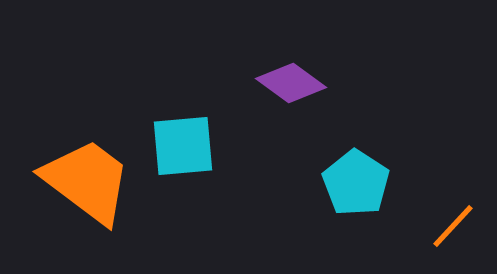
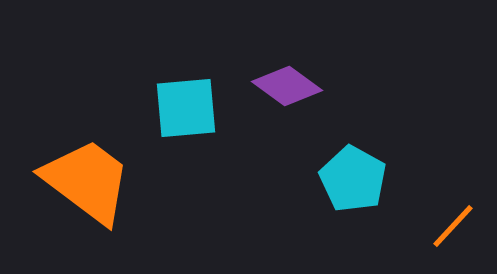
purple diamond: moved 4 px left, 3 px down
cyan square: moved 3 px right, 38 px up
cyan pentagon: moved 3 px left, 4 px up; rotated 4 degrees counterclockwise
